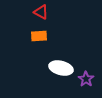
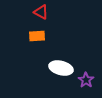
orange rectangle: moved 2 px left
purple star: moved 1 px down
